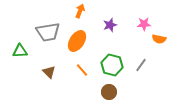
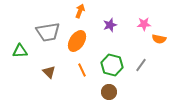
orange line: rotated 16 degrees clockwise
